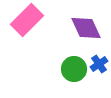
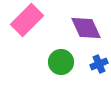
blue cross: rotated 12 degrees clockwise
green circle: moved 13 px left, 7 px up
